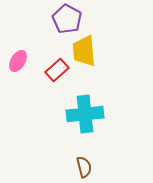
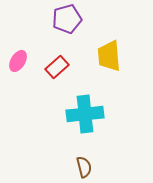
purple pentagon: rotated 28 degrees clockwise
yellow trapezoid: moved 25 px right, 5 px down
red rectangle: moved 3 px up
